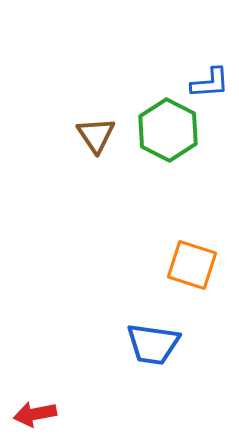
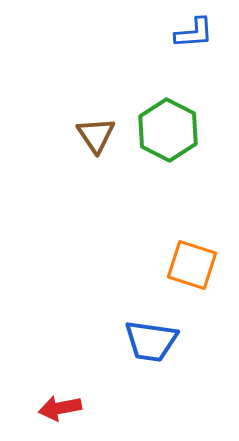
blue L-shape: moved 16 px left, 50 px up
blue trapezoid: moved 2 px left, 3 px up
red arrow: moved 25 px right, 6 px up
